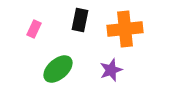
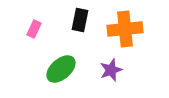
green ellipse: moved 3 px right
